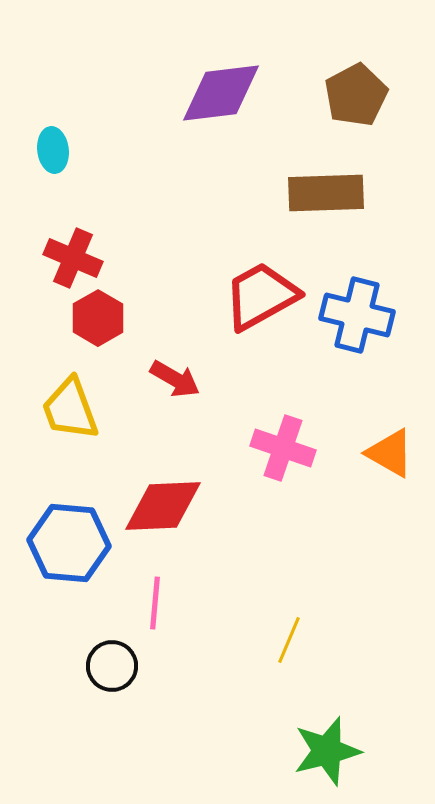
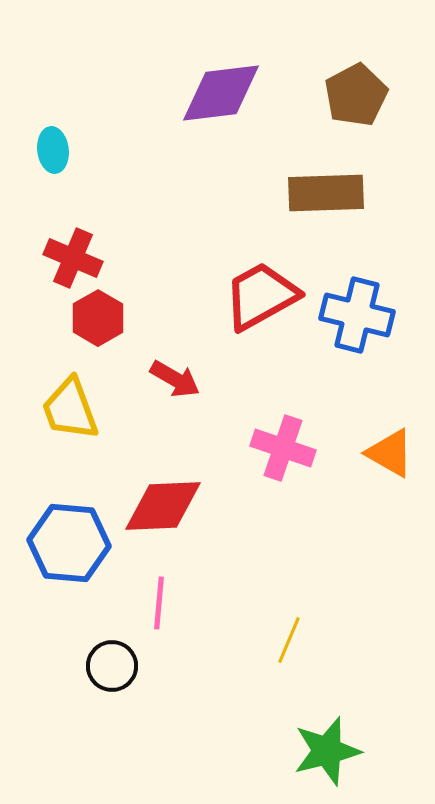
pink line: moved 4 px right
